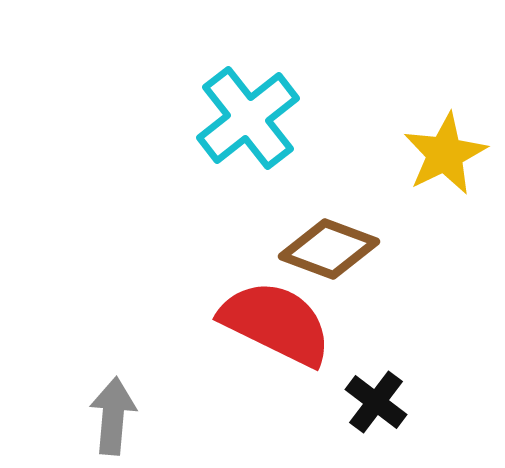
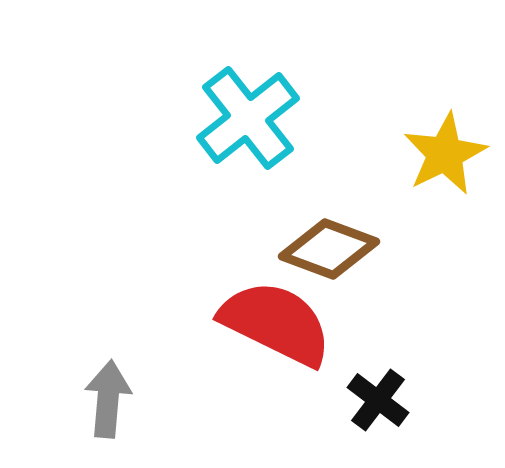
black cross: moved 2 px right, 2 px up
gray arrow: moved 5 px left, 17 px up
